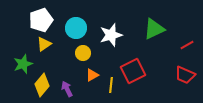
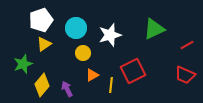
white star: moved 1 px left
